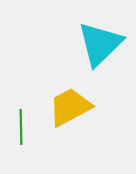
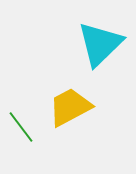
green line: rotated 36 degrees counterclockwise
